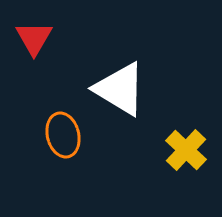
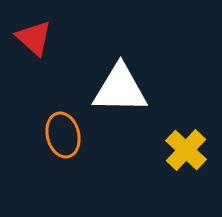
red triangle: rotated 18 degrees counterclockwise
white triangle: rotated 30 degrees counterclockwise
